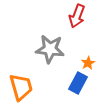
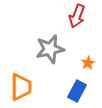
gray star: rotated 20 degrees counterclockwise
blue rectangle: moved 1 px left, 8 px down
orange trapezoid: rotated 16 degrees clockwise
